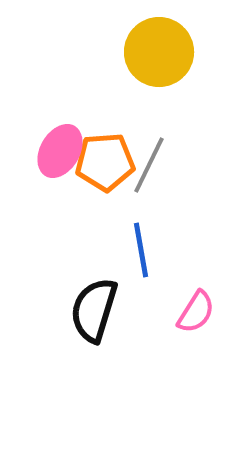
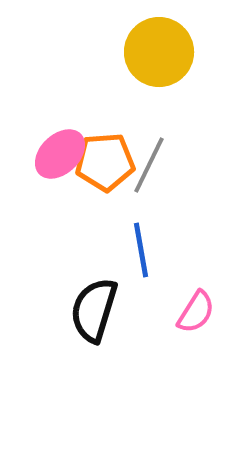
pink ellipse: moved 3 px down; rotated 16 degrees clockwise
